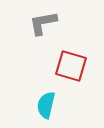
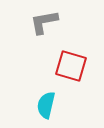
gray L-shape: moved 1 px right, 1 px up
